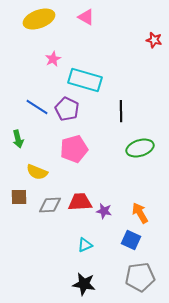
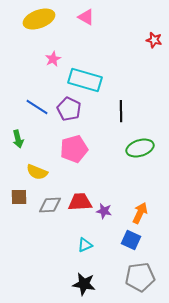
purple pentagon: moved 2 px right
orange arrow: rotated 55 degrees clockwise
